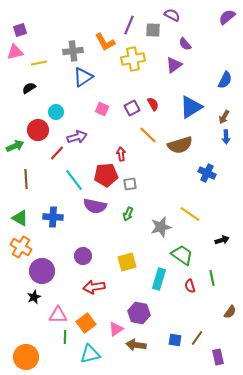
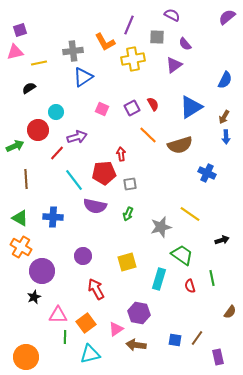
gray square at (153, 30): moved 4 px right, 7 px down
red pentagon at (106, 175): moved 2 px left, 2 px up
red arrow at (94, 287): moved 2 px right, 2 px down; rotated 70 degrees clockwise
